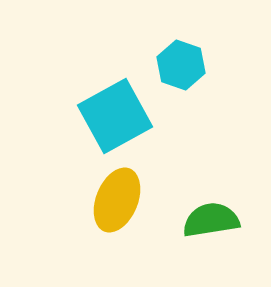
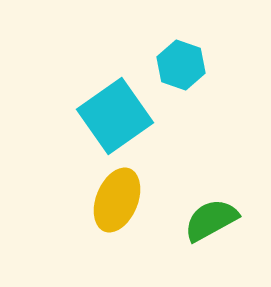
cyan square: rotated 6 degrees counterclockwise
green semicircle: rotated 20 degrees counterclockwise
